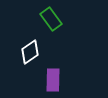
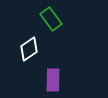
white diamond: moved 1 px left, 3 px up
